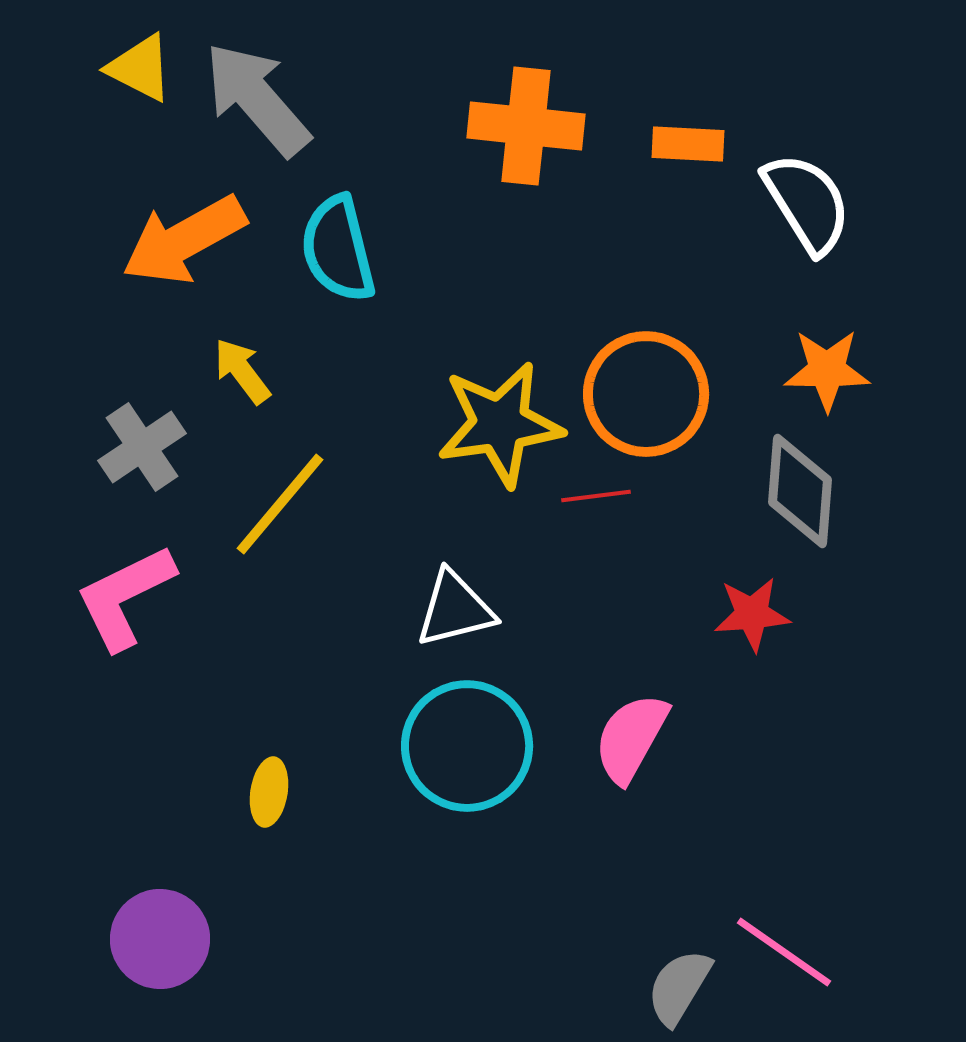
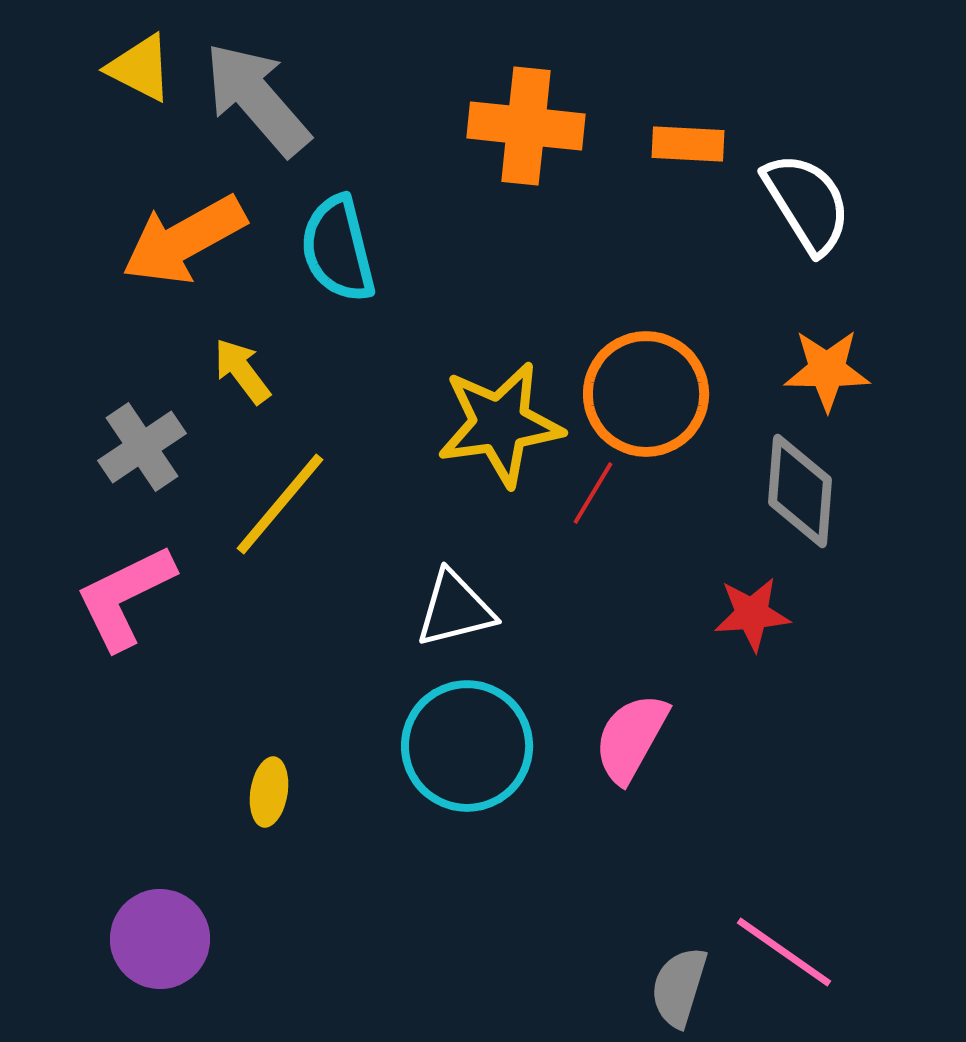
red line: moved 3 px left, 3 px up; rotated 52 degrees counterclockwise
gray semicircle: rotated 14 degrees counterclockwise
